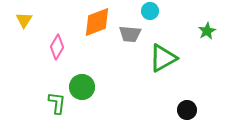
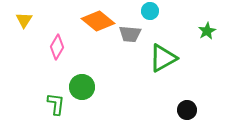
orange diamond: moved 1 px right, 1 px up; rotated 60 degrees clockwise
green L-shape: moved 1 px left, 1 px down
